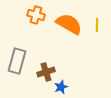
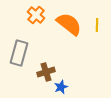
orange cross: rotated 24 degrees clockwise
orange semicircle: rotated 8 degrees clockwise
gray rectangle: moved 2 px right, 8 px up
